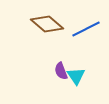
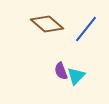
blue line: rotated 24 degrees counterclockwise
cyan triangle: rotated 18 degrees clockwise
